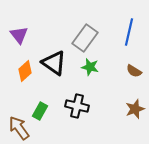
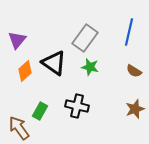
purple triangle: moved 2 px left, 5 px down; rotated 18 degrees clockwise
